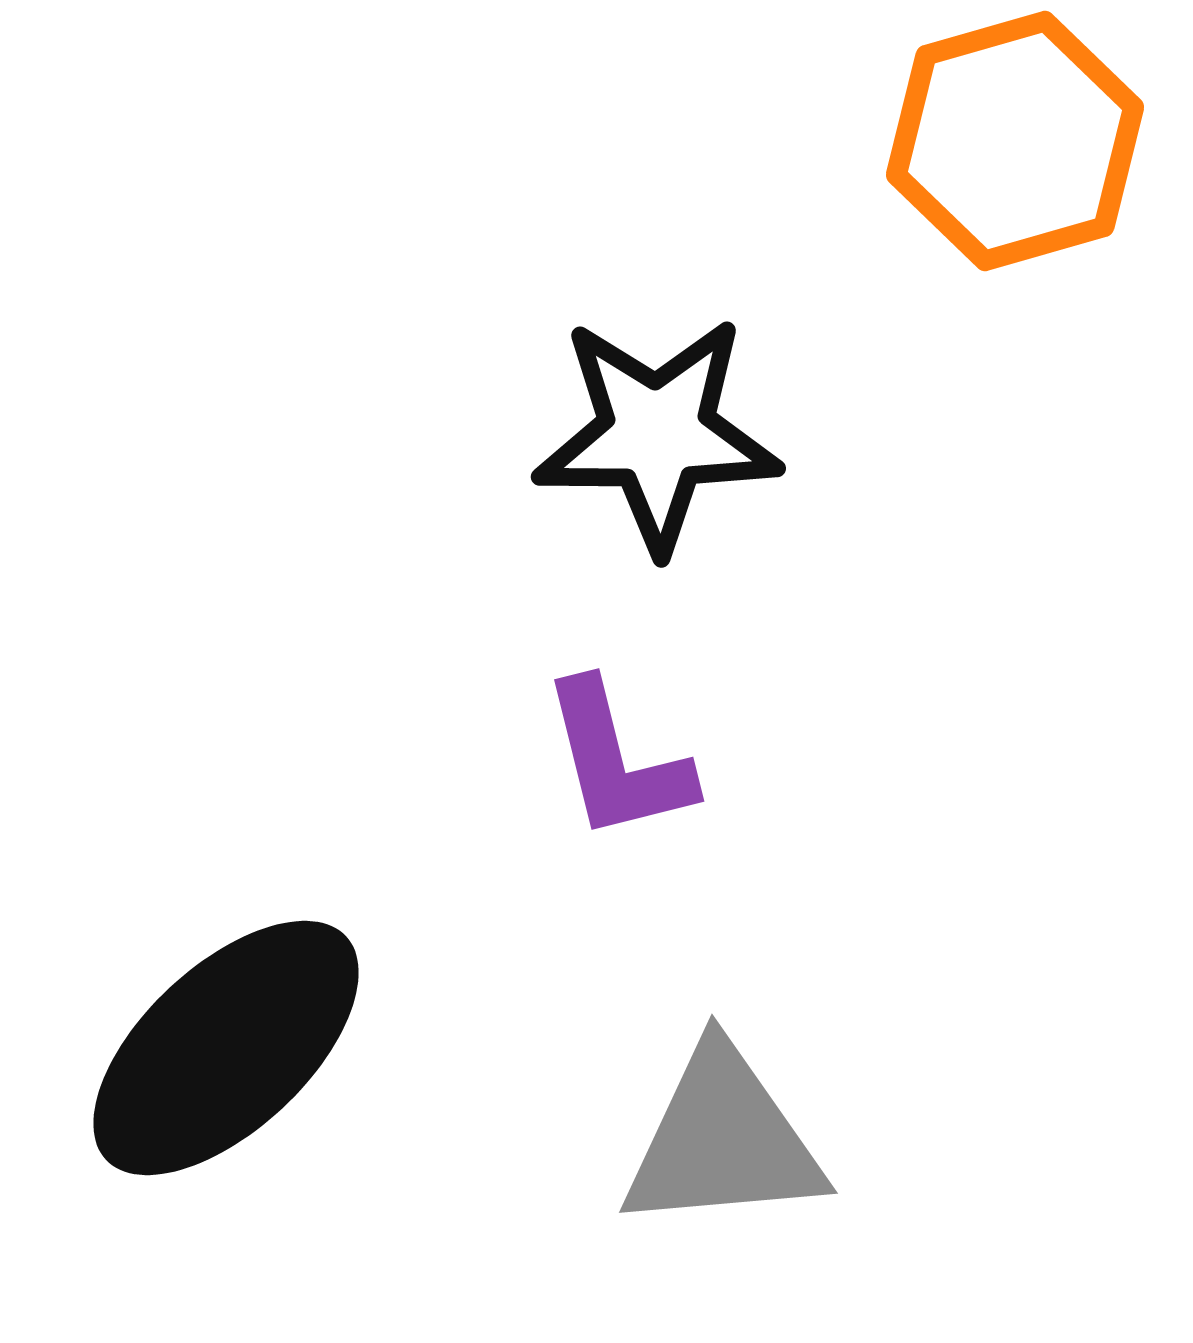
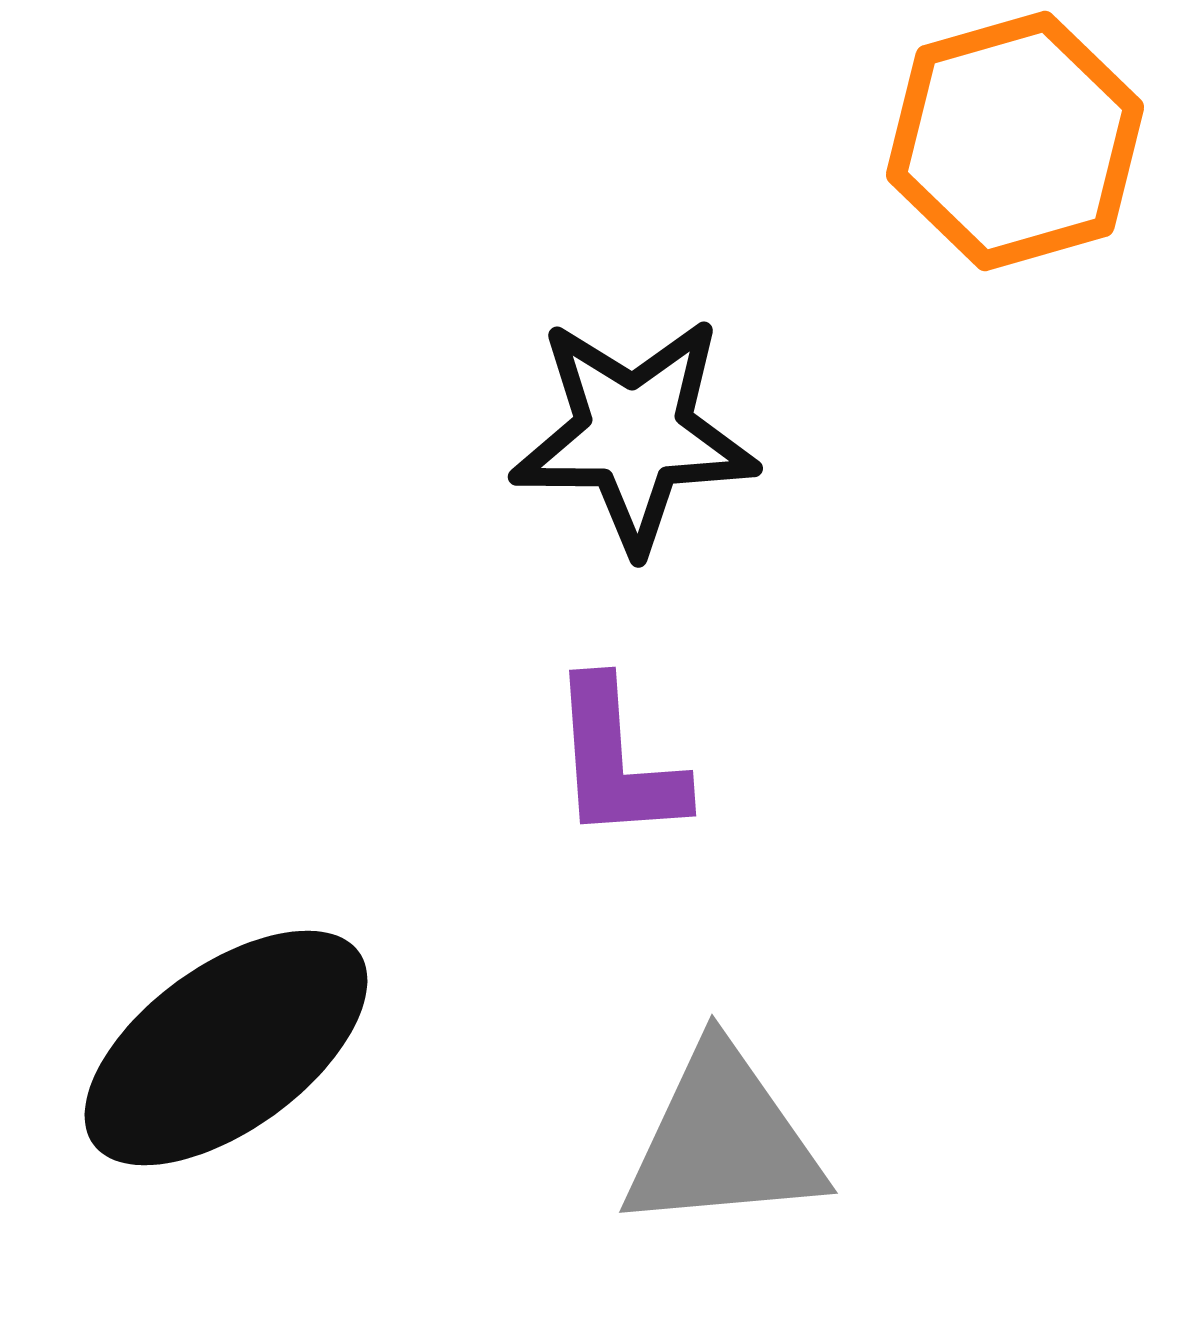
black star: moved 23 px left
purple L-shape: rotated 10 degrees clockwise
black ellipse: rotated 7 degrees clockwise
